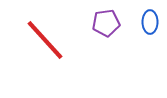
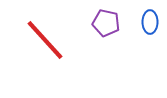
purple pentagon: rotated 20 degrees clockwise
